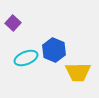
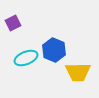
purple square: rotated 21 degrees clockwise
